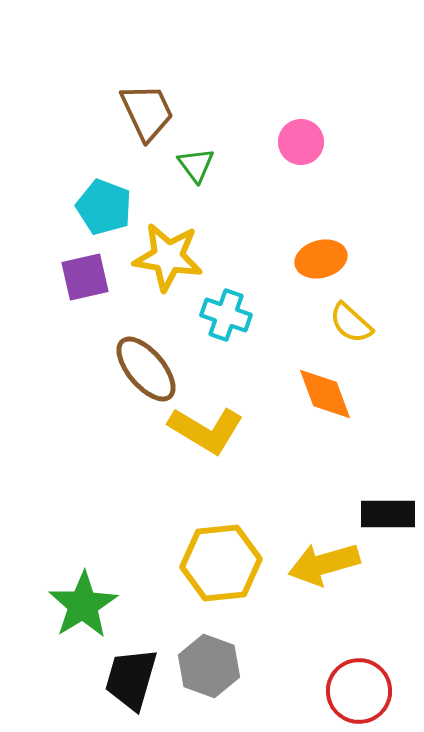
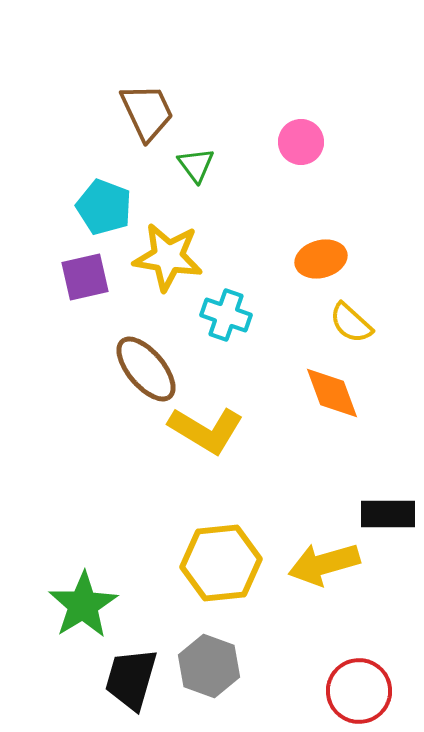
orange diamond: moved 7 px right, 1 px up
